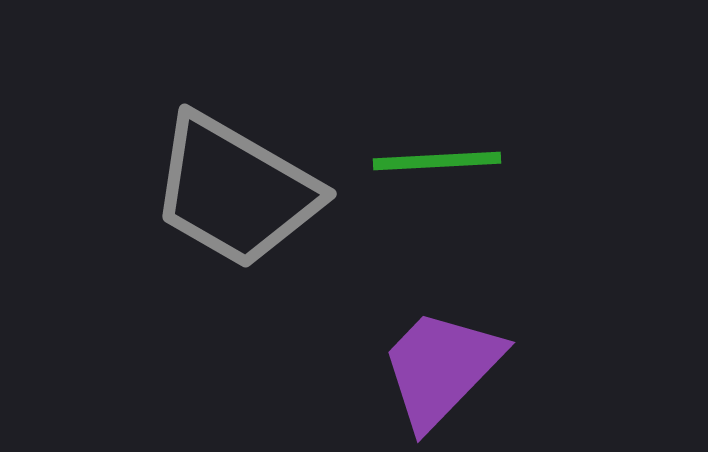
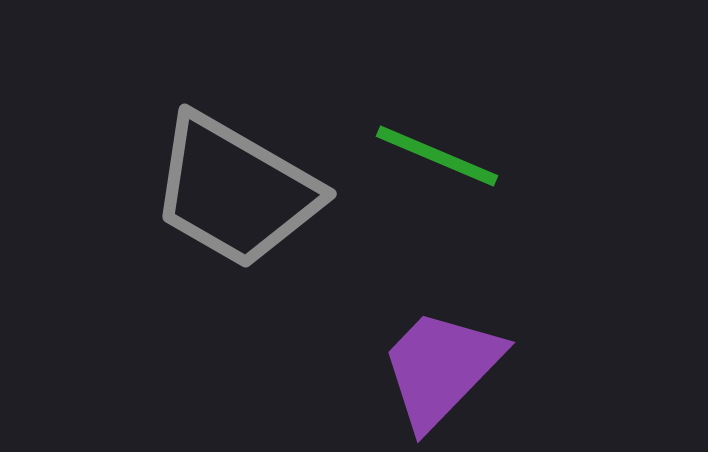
green line: moved 5 px up; rotated 26 degrees clockwise
